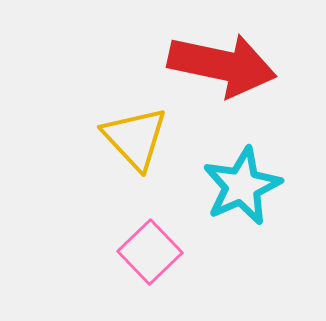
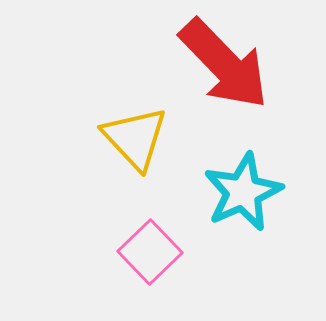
red arrow: moved 2 px right, 1 px up; rotated 34 degrees clockwise
cyan star: moved 1 px right, 6 px down
